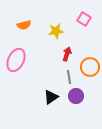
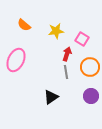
pink square: moved 2 px left, 20 px down
orange semicircle: rotated 56 degrees clockwise
gray line: moved 3 px left, 5 px up
purple circle: moved 15 px right
